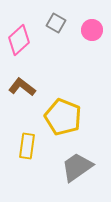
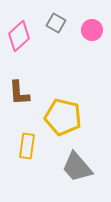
pink diamond: moved 4 px up
brown L-shape: moved 3 px left, 6 px down; rotated 132 degrees counterclockwise
yellow pentagon: rotated 9 degrees counterclockwise
gray trapezoid: rotated 96 degrees counterclockwise
